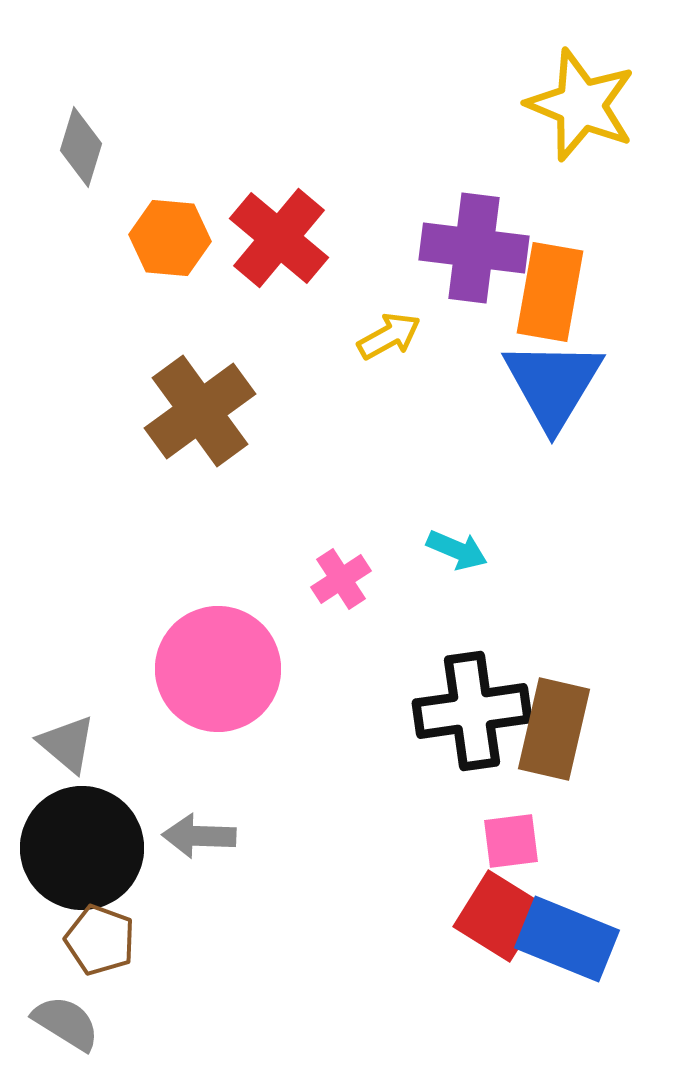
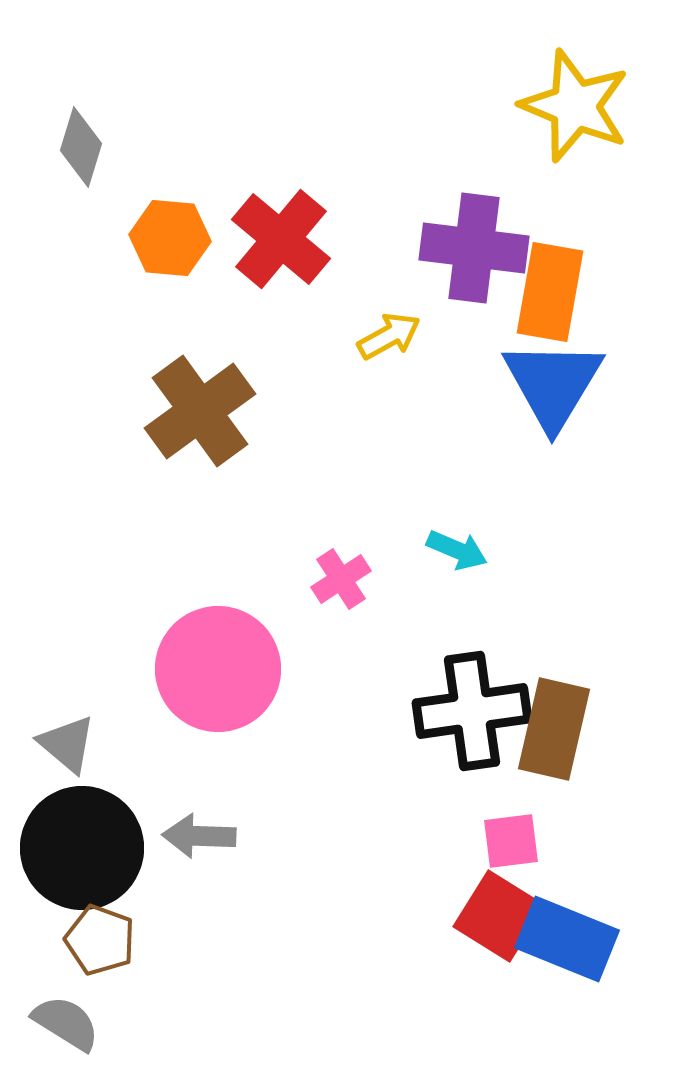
yellow star: moved 6 px left, 1 px down
red cross: moved 2 px right, 1 px down
